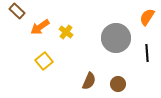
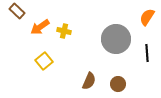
yellow cross: moved 2 px left, 1 px up; rotated 24 degrees counterclockwise
gray circle: moved 1 px down
